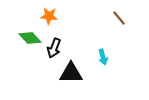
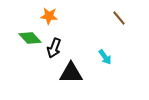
cyan arrow: moved 2 px right; rotated 21 degrees counterclockwise
